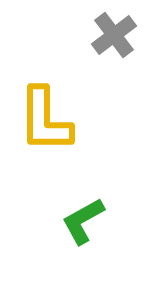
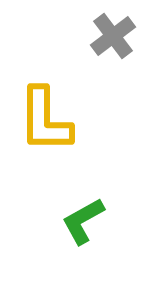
gray cross: moved 1 px left, 1 px down
